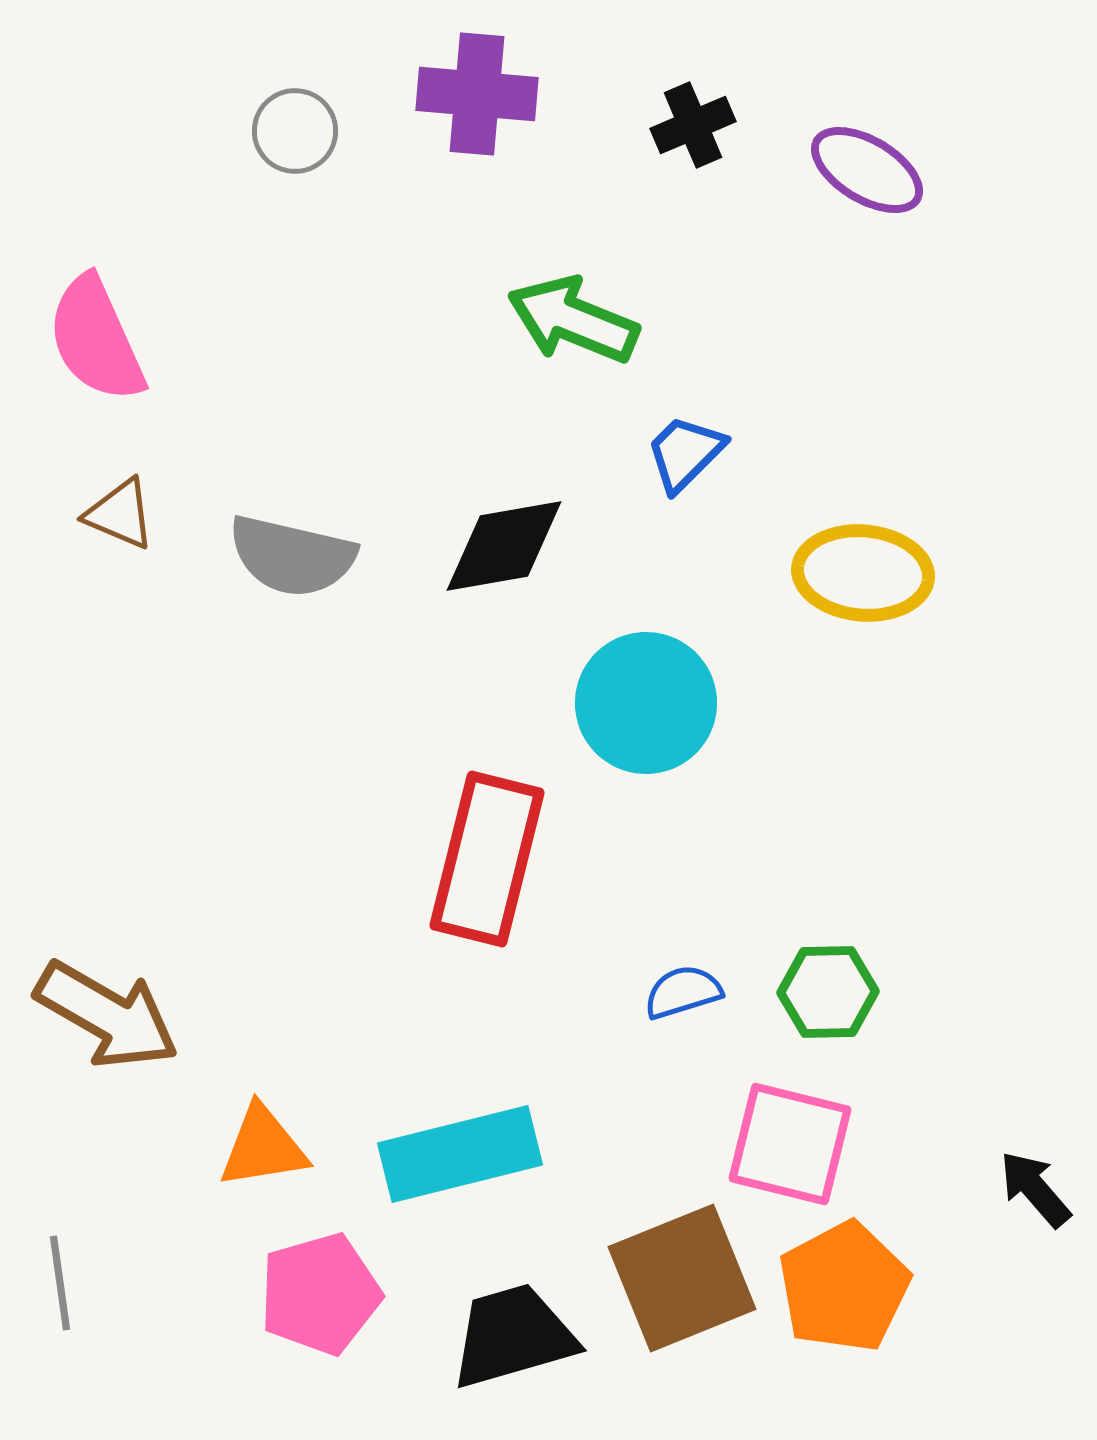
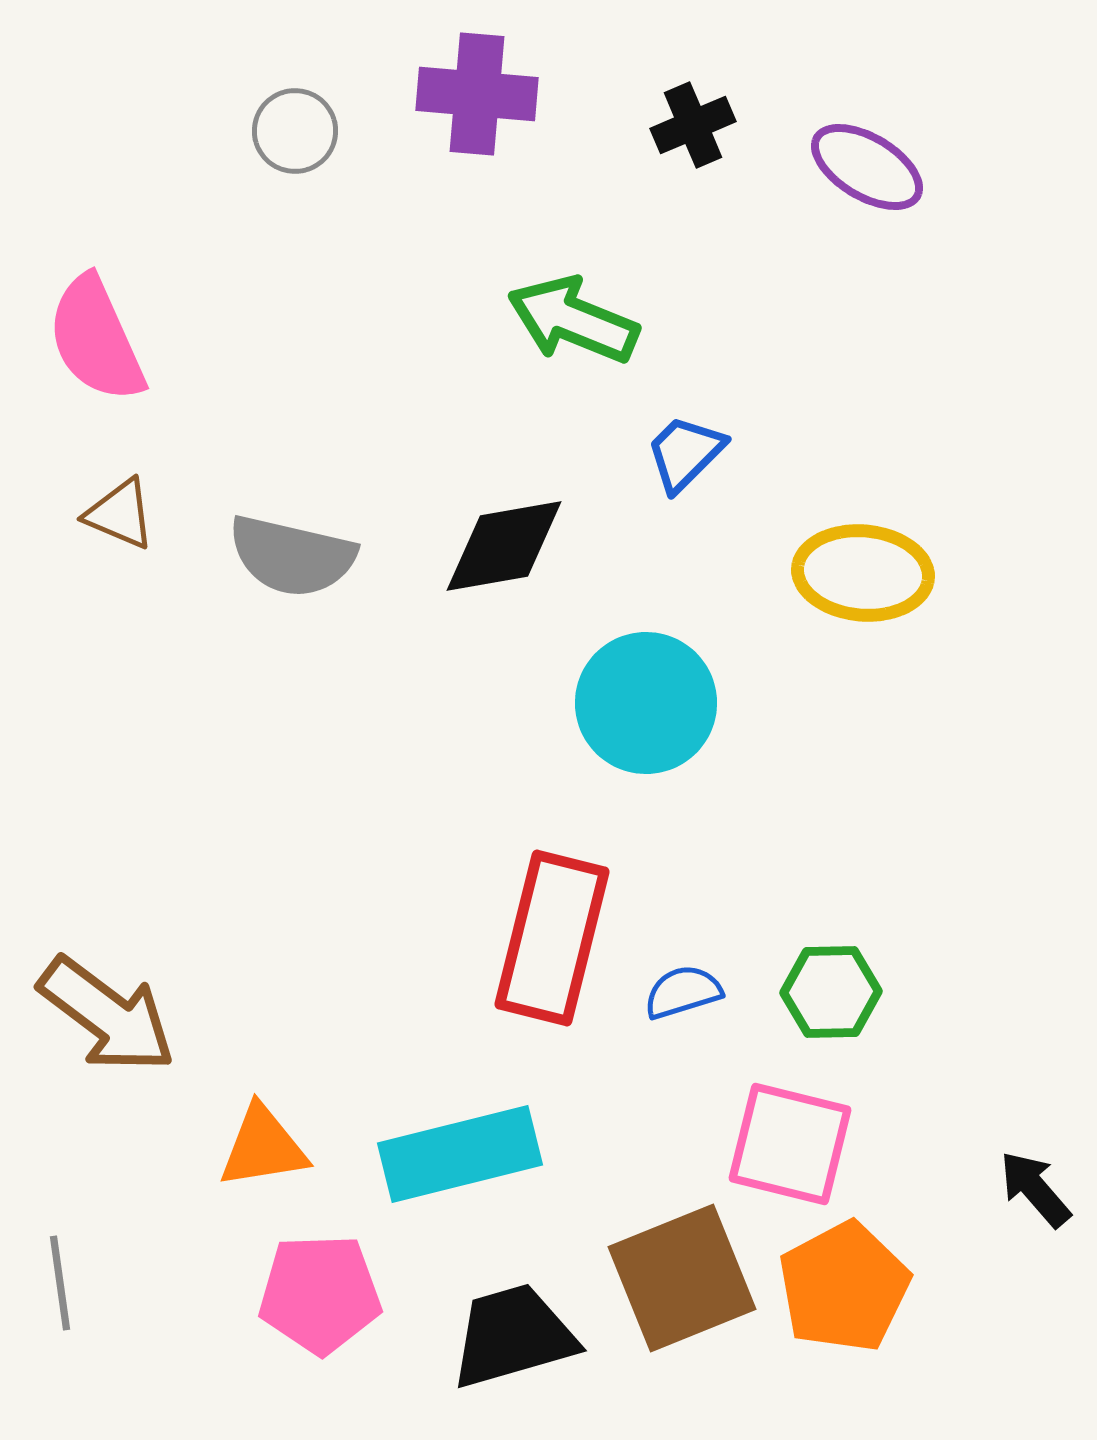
purple ellipse: moved 3 px up
red rectangle: moved 65 px right, 79 px down
green hexagon: moved 3 px right
brown arrow: rotated 7 degrees clockwise
pink pentagon: rotated 14 degrees clockwise
